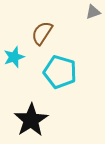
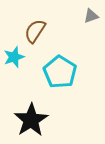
gray triangle: moved 2 px left, 4 px down
brown semicircle: moved 7 px left, 2 px up
cyan pentagon: rotated 16 degrees clockwise
